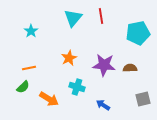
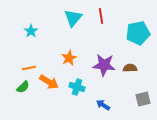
orange arrow: moved 17 px up
